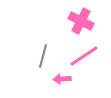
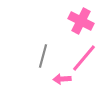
pink line: moved 2 px down; rotated 16 degrees counterclockwise
